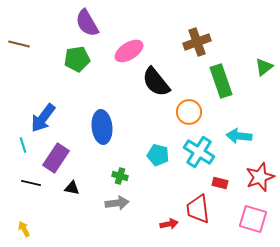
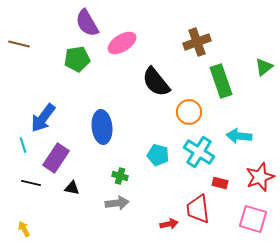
pink ellipse: moved 7 px left, 8 px up
